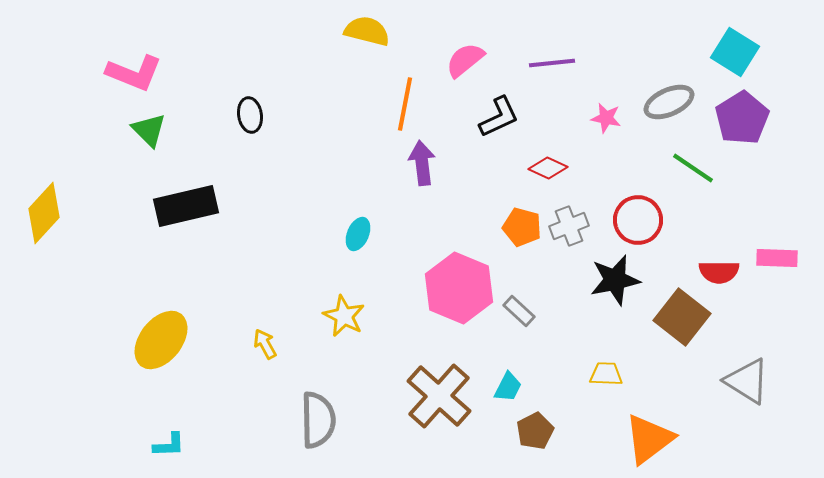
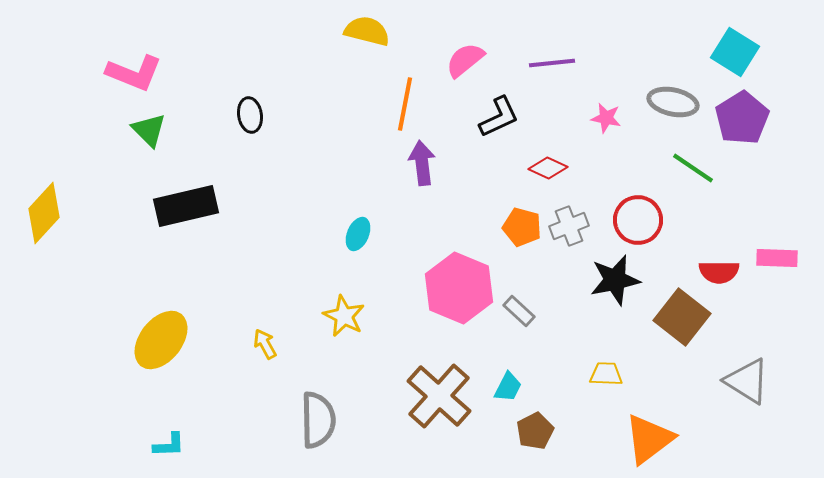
gray ellipse: moved 4 px right; rotated 36 degrees clockwise
